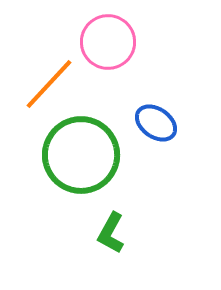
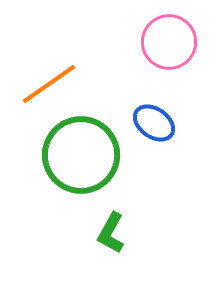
pink circle: moved 61 px right
orange line: rotated 12 degrees clockwise
blue ellipse: moved 2 px left
